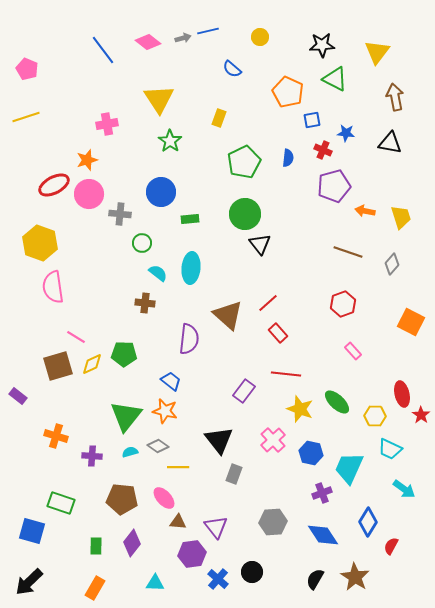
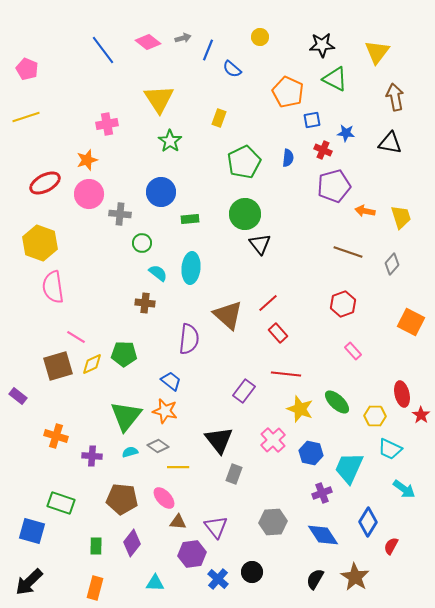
blue line at (208, 31): moved 19 px down; rotated 55 degrees counterclockwise
red ellipse at (54, 185): moved 9 px left, 2 px up
orange rectangle at (95, 588): rotated 15 degrees counterclockwise
